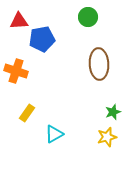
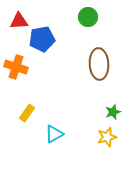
orange cross: moved 4 px up
